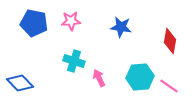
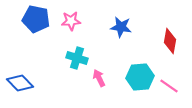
blue pentagon: moved 2 px right, 4 px up
cyan cross: moved 3 px right, 3 px up
